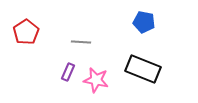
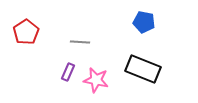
gray line: moved 1 px left
